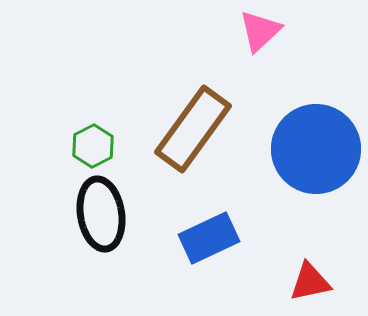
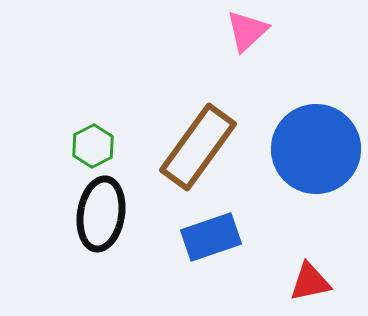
pink triangle: moved 13 px left
brown rectangle: moved 5 px right, 18 px down
black ellipse: rotated 18 degrees clockwise
blue rectangle: moved 2 px right, 1 px up; rotated 6 degrees clockwise
